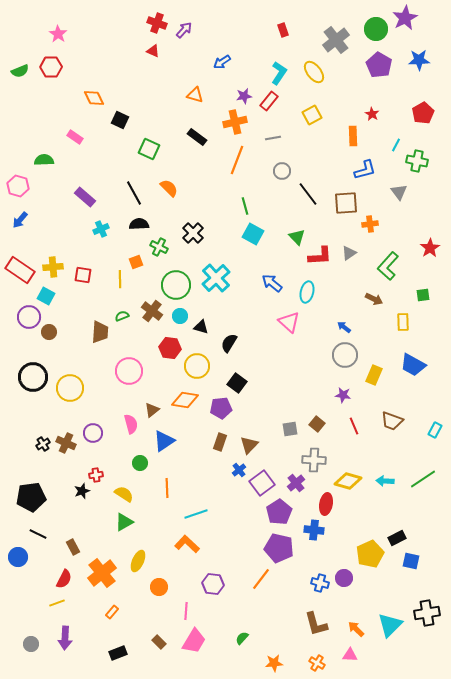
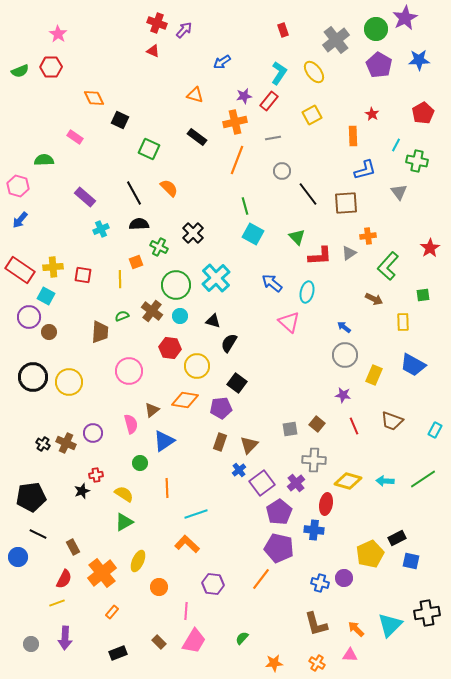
orange cross at (370, 224): moved 2 px left, 12 px down
black triangle at (201, 327): moved 12 px right, 6 px up
yellow circle at (70, 388): moved 1 px left, 6 px up
black cross at (43, 444): rotated 24 degrees counterclockwise
